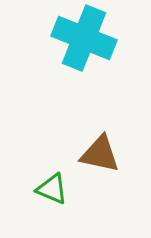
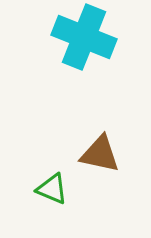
cyan cross: moved 1 px up
